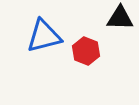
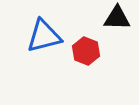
black triangle: moved 3 px left
